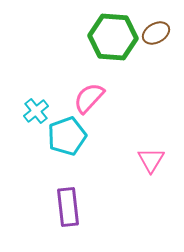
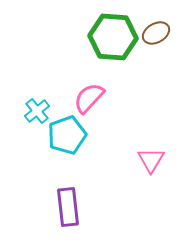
cyan cross: moved 1 px right
cyan pentagon: moved 1 px up
